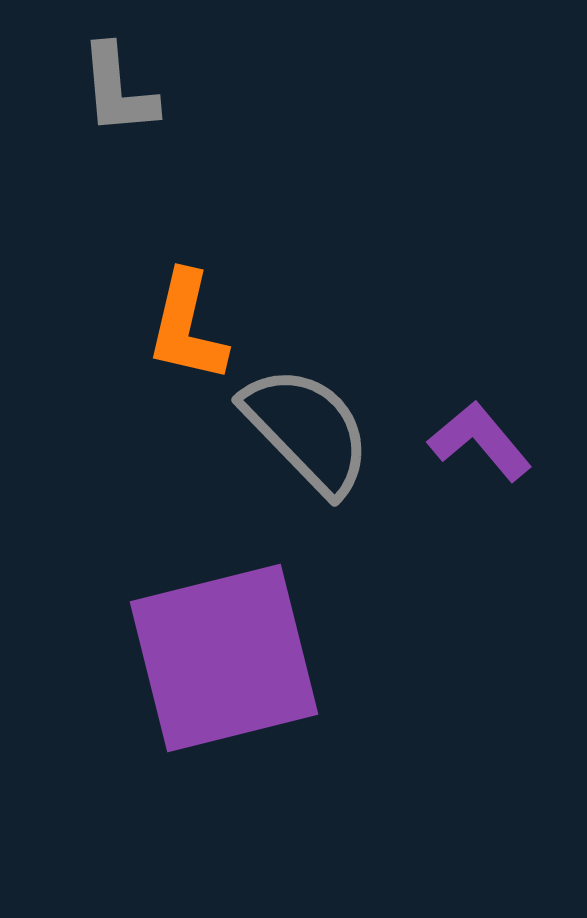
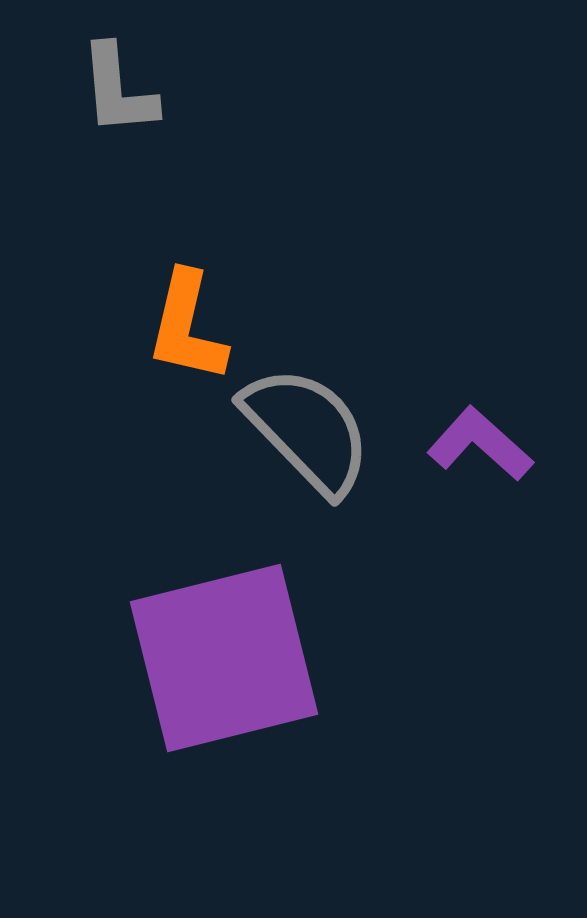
purple L-shape: moved 3 px down; rotated 8 degrees counterclockwise
